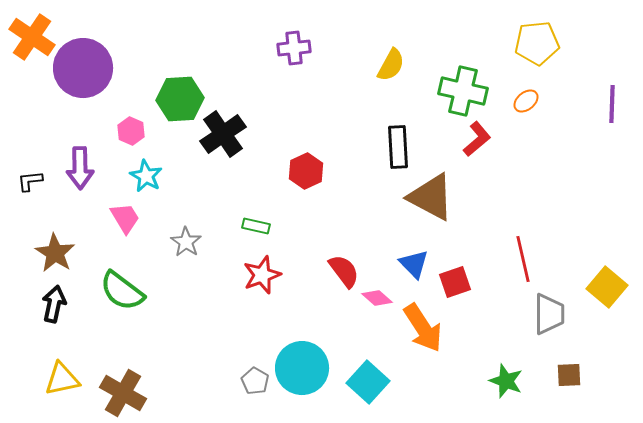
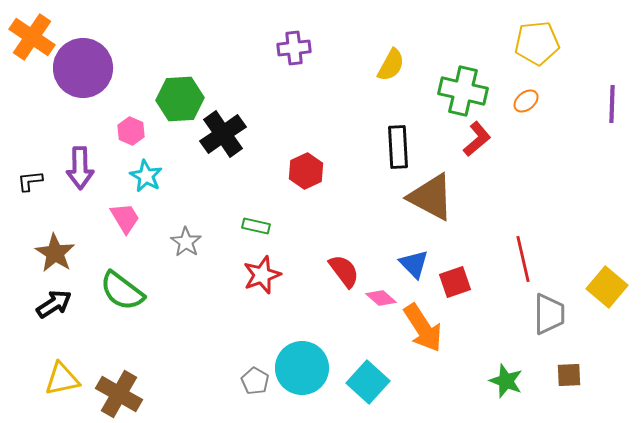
pink diamond: moved 4 px right
black arrow: rotated 45 degrees clockwise
brown cross: moved 4 px left, 1 px down
